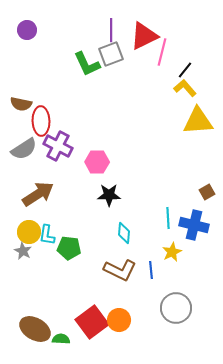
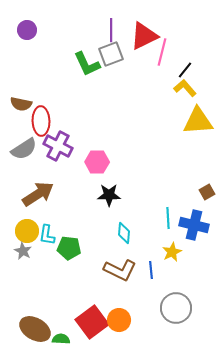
yellow circle: moved 2 px left, 1 px up
